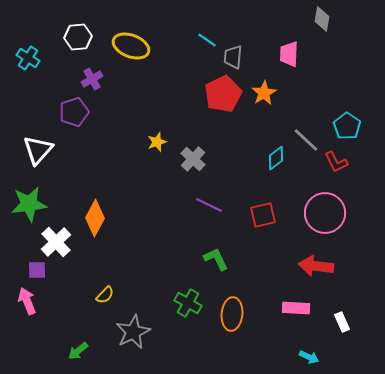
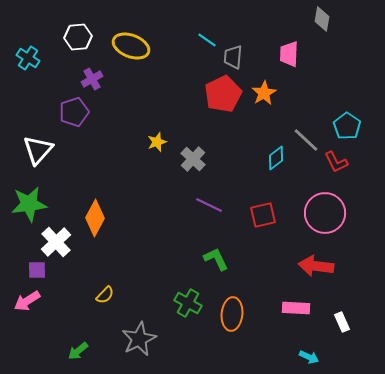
pink arrow: rotated 100 degrees counterclockwise
gray star: moved 6 px right, 7 px down
